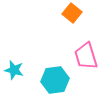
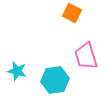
orange square: rotated 12 degrees counterclockwise
cyan star: moved 3 px right, 1 px down
